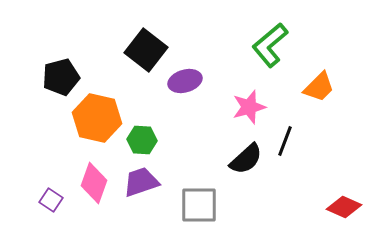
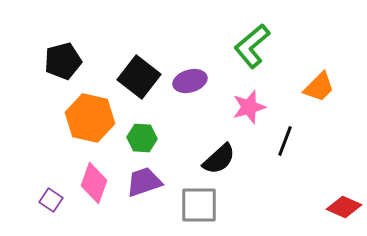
green L-shape: moved 18 px left, 1 px down
black square: moved 7 px left, 27 px down
black pentagon: moved 2 px right, 16 px up
purple ellipse: moved 5 px right
orange hexagon: moved 7 px left
green hexagon: moved 2 px up
black semicircle: moved 27 px left
purple trapezoid: moved 3 px right
